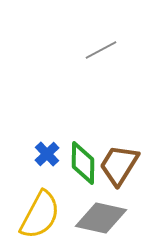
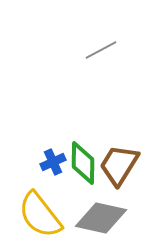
blue cross: moved 6 px right, 8 px down; rotated 20 degrees clockwise
yellow semicircle: rotated 114 degrees clockwise
